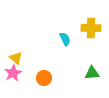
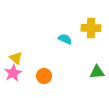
cyan semicircle: rotated 40 degrees counterclockwise
green triangle: moved 5 px right, 1 px up
orange circle: moved 2 px up
